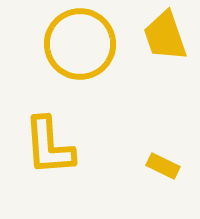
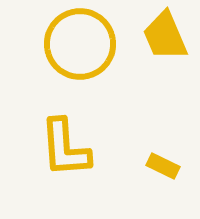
yellow trapezoid: rotated 4 degrees counterclockwise
yellow L-shape: moved 16 px right, 2 px down
